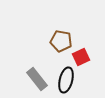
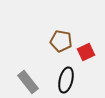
red square: moved 5 px right, 5 px up
gray rectangle: moved 9 px left, 3 px down
